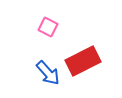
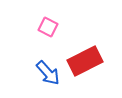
red rectangle: moved 2 px right
